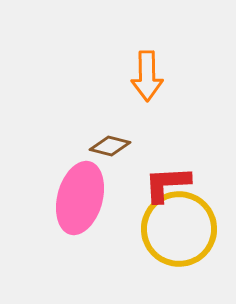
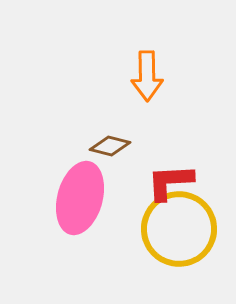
red L-shape: moved 3 px right, 2 px up
